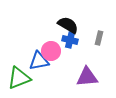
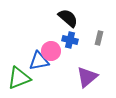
black semicircle: moved 7 px up; rotated 10 degrees clockwise
purple triangle: rotated 35 degrees counterclockwise
